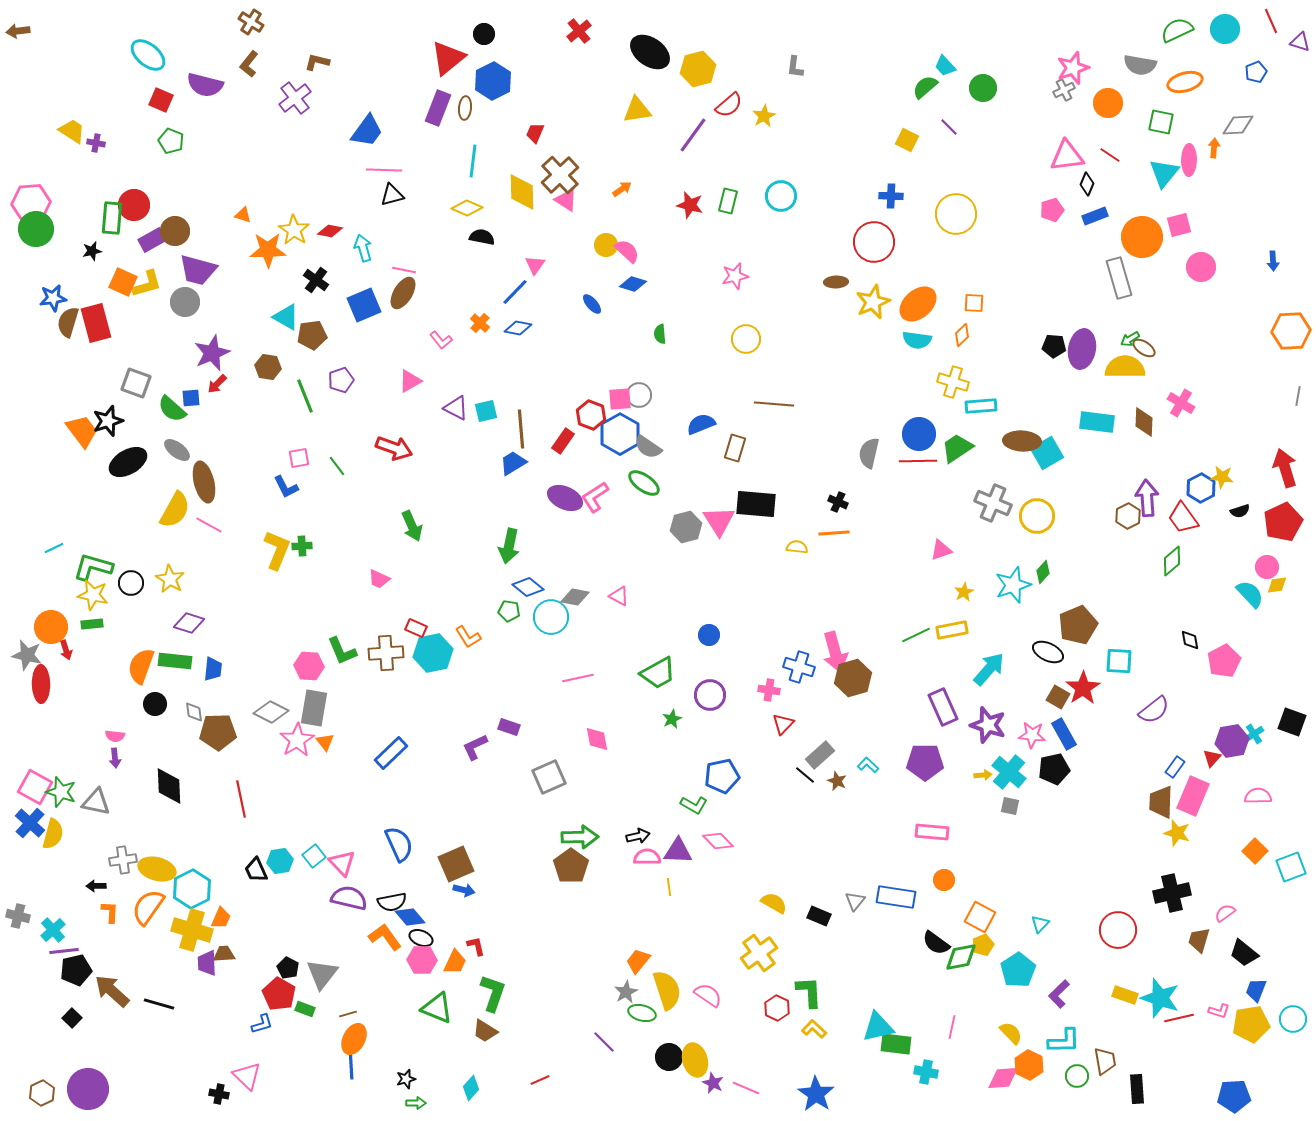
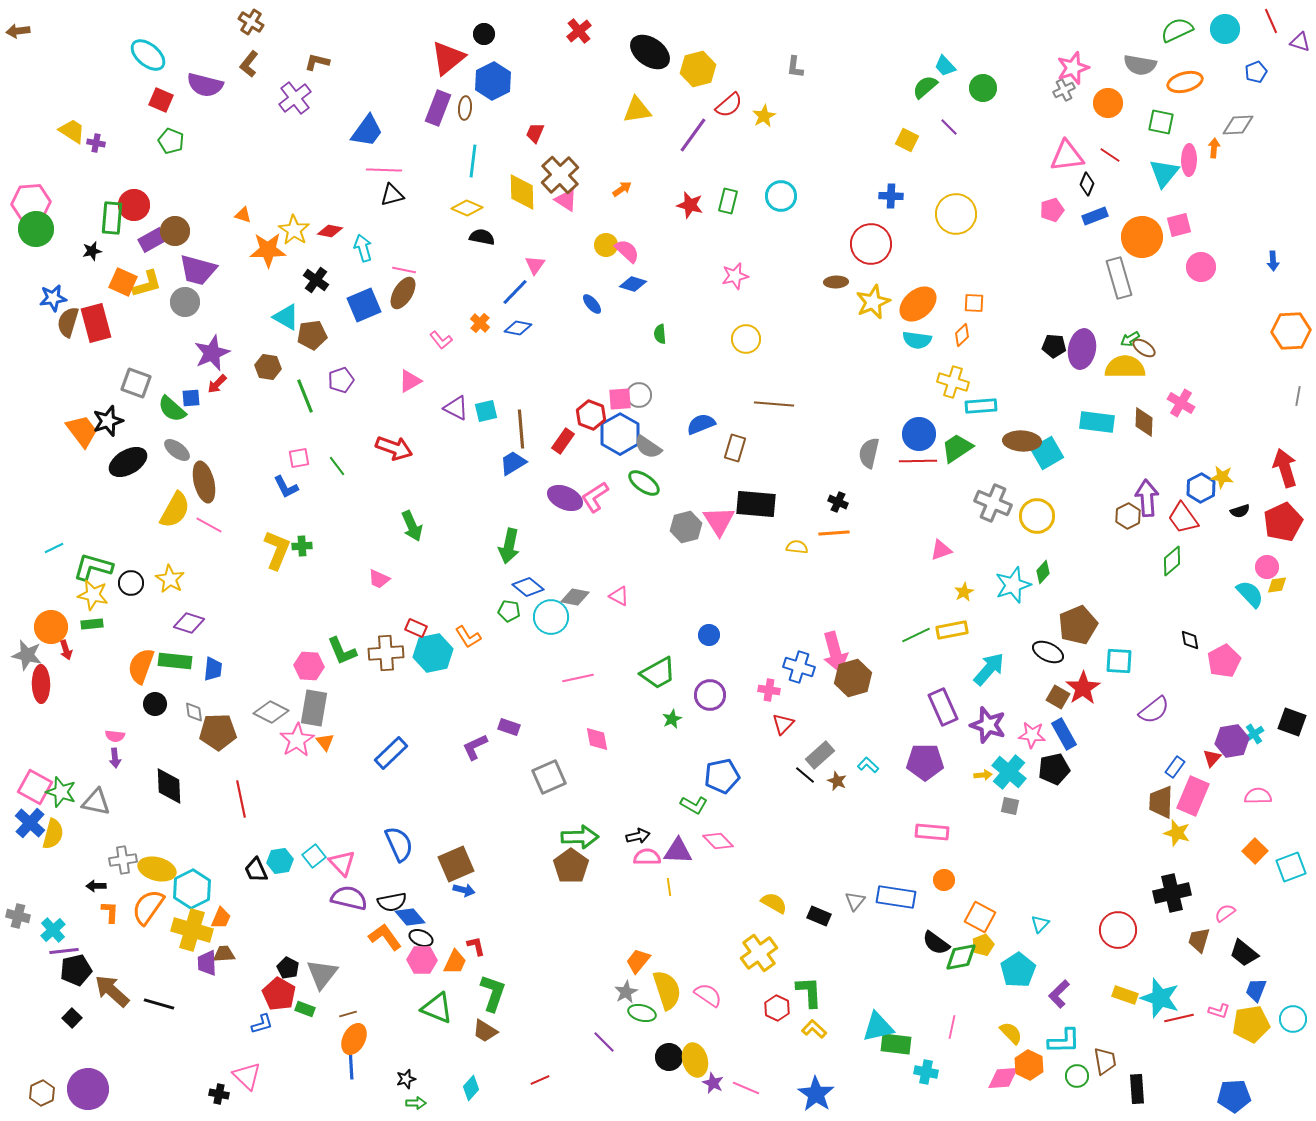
red circle at (874, 242): moved 3 px left, 2 px down
